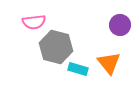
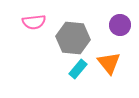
gray hexagon: moved 17 px right, 9 px up; rotated 8 degrees counterclockwise
cyan rectangle: rotated 66 degrees counterclockwise
